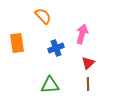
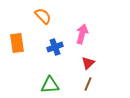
blue cross: moved 1 px left, 1 px up
brown line: rotated 24 degrees clockwise
